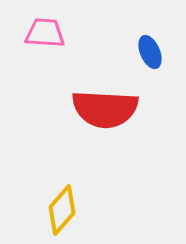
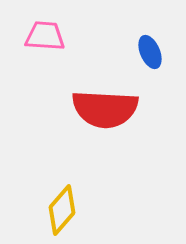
pink trapezoid: moved 3 px down
